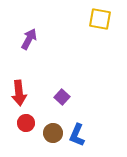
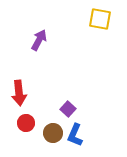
purple arrow: moved 10 px right, 1 px down
purple square: moved 6 px right, 12 px down
blue L-shape: moved 2 px left
